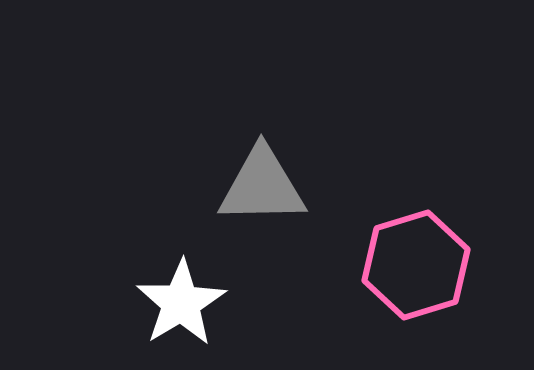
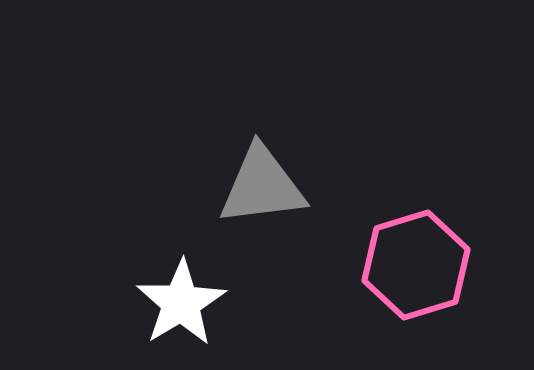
gray triangle: rotated 6 degrees counterclockwise
